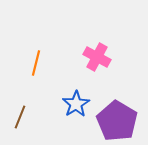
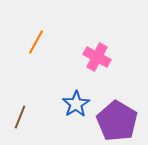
orange line: moved 21 px up; rotated 15 degrees clockwise
